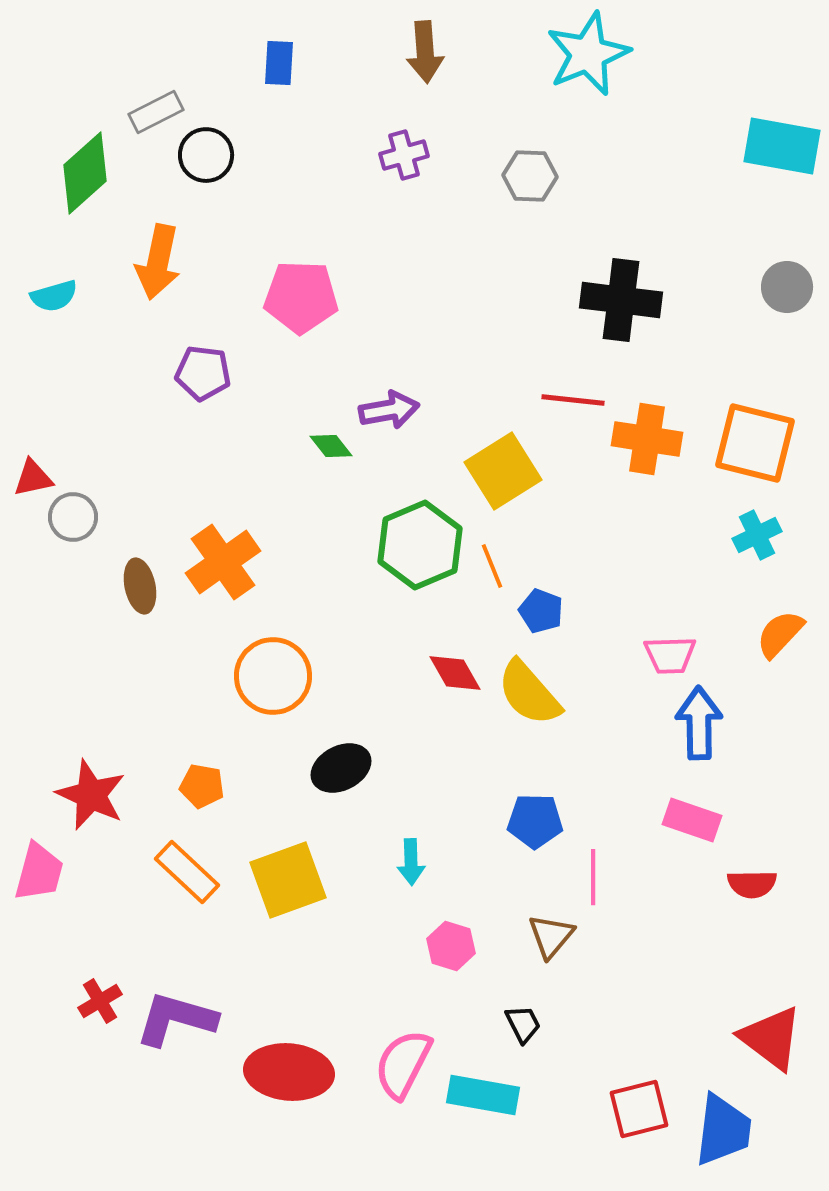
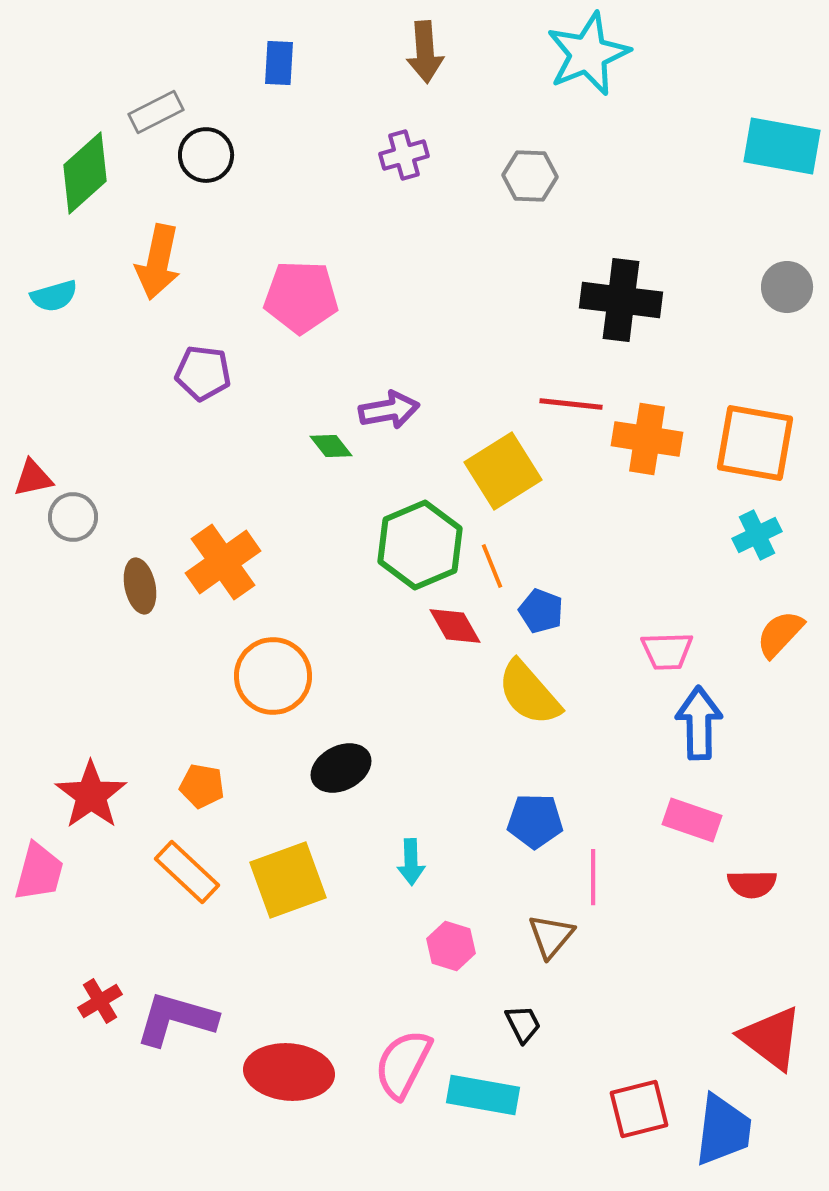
red line at (573, 400): moved 2 px left, 4 px down
orange square at (755, 443): rotated 4 degrees counterclockwise
pink trapezoid at (670, 655): moved 3 px left, 4 px up
red diamond at (455, 673): moved 47 px up
red star at (91, 795): rotated 12 degrees clockwise
